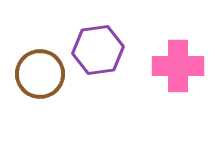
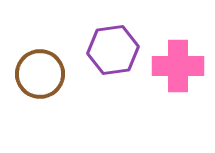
purple hexagon: moved 15 px right
